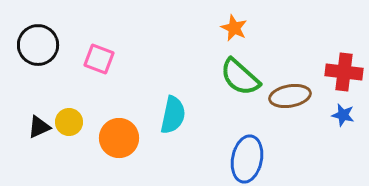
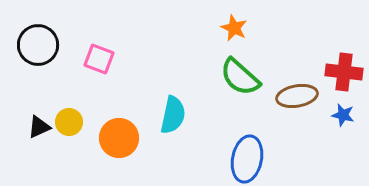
brown ellipse: moved 7 px right
